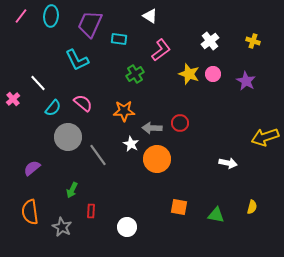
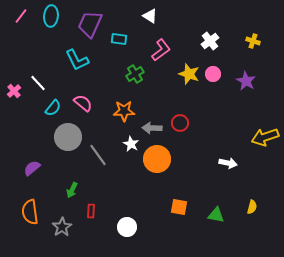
pink cross: moved 1 px right, 8 px up
gray star: rotated 12 degrees clockwise
